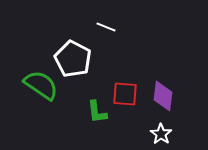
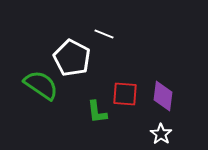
white line: moved 2 px left, 7 px down
white pentagon: moved 1 px left, 1 px up
